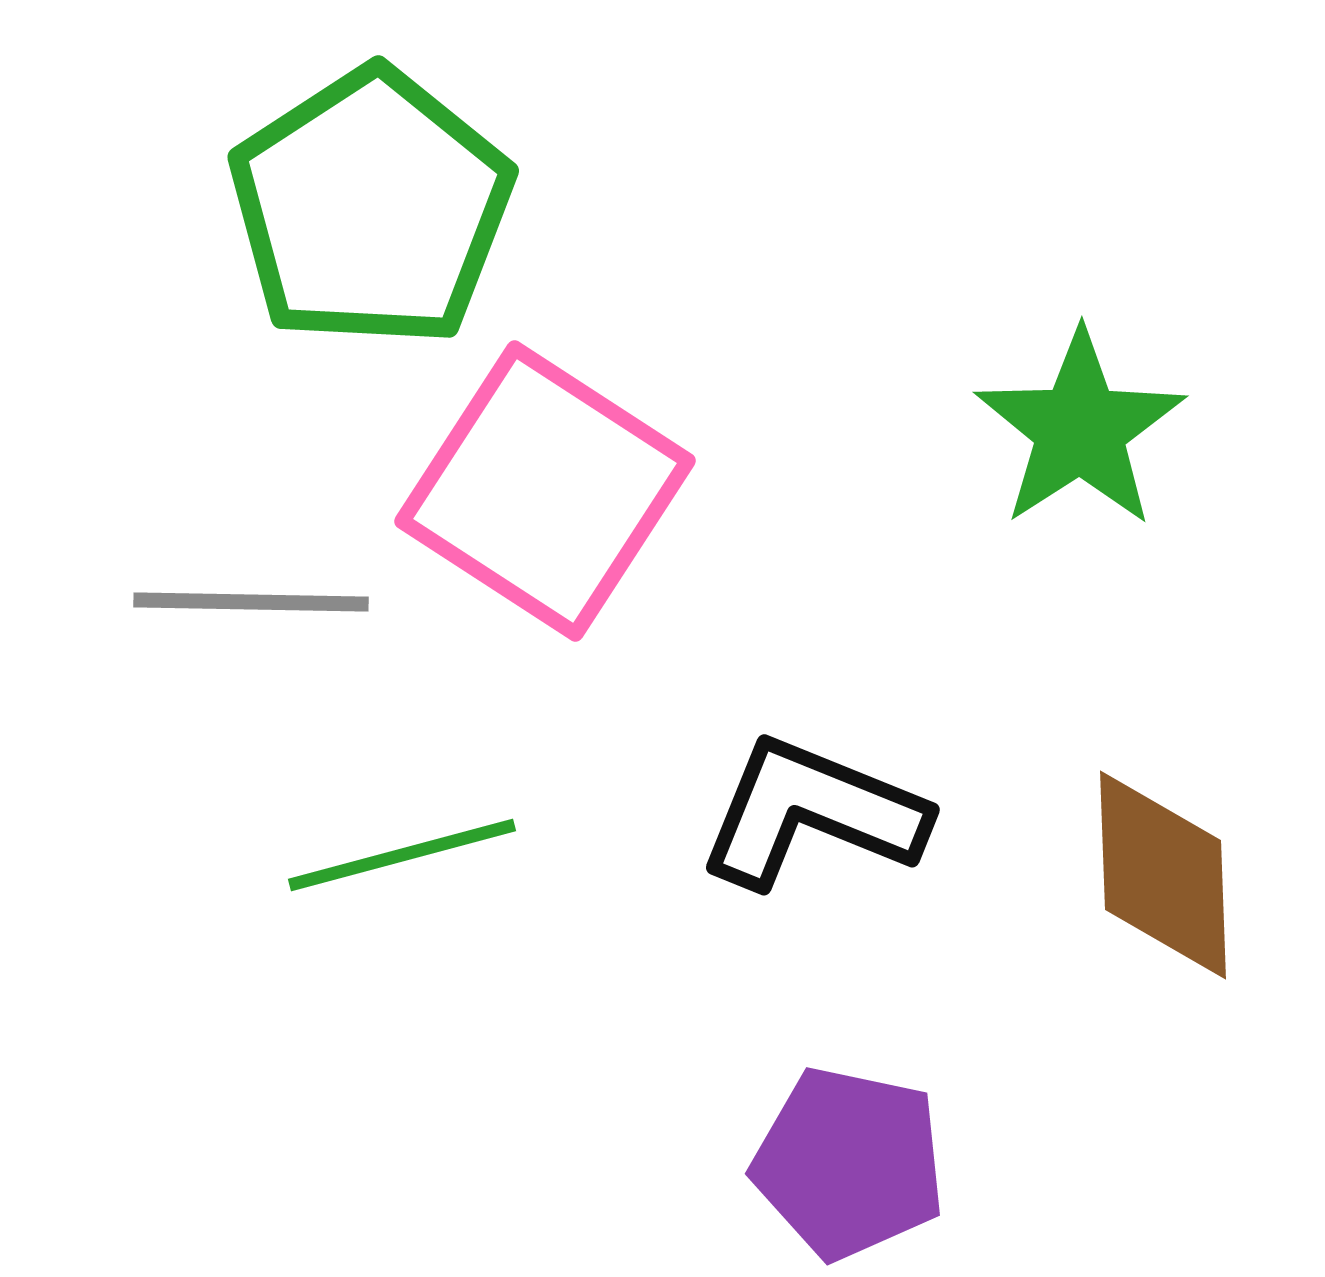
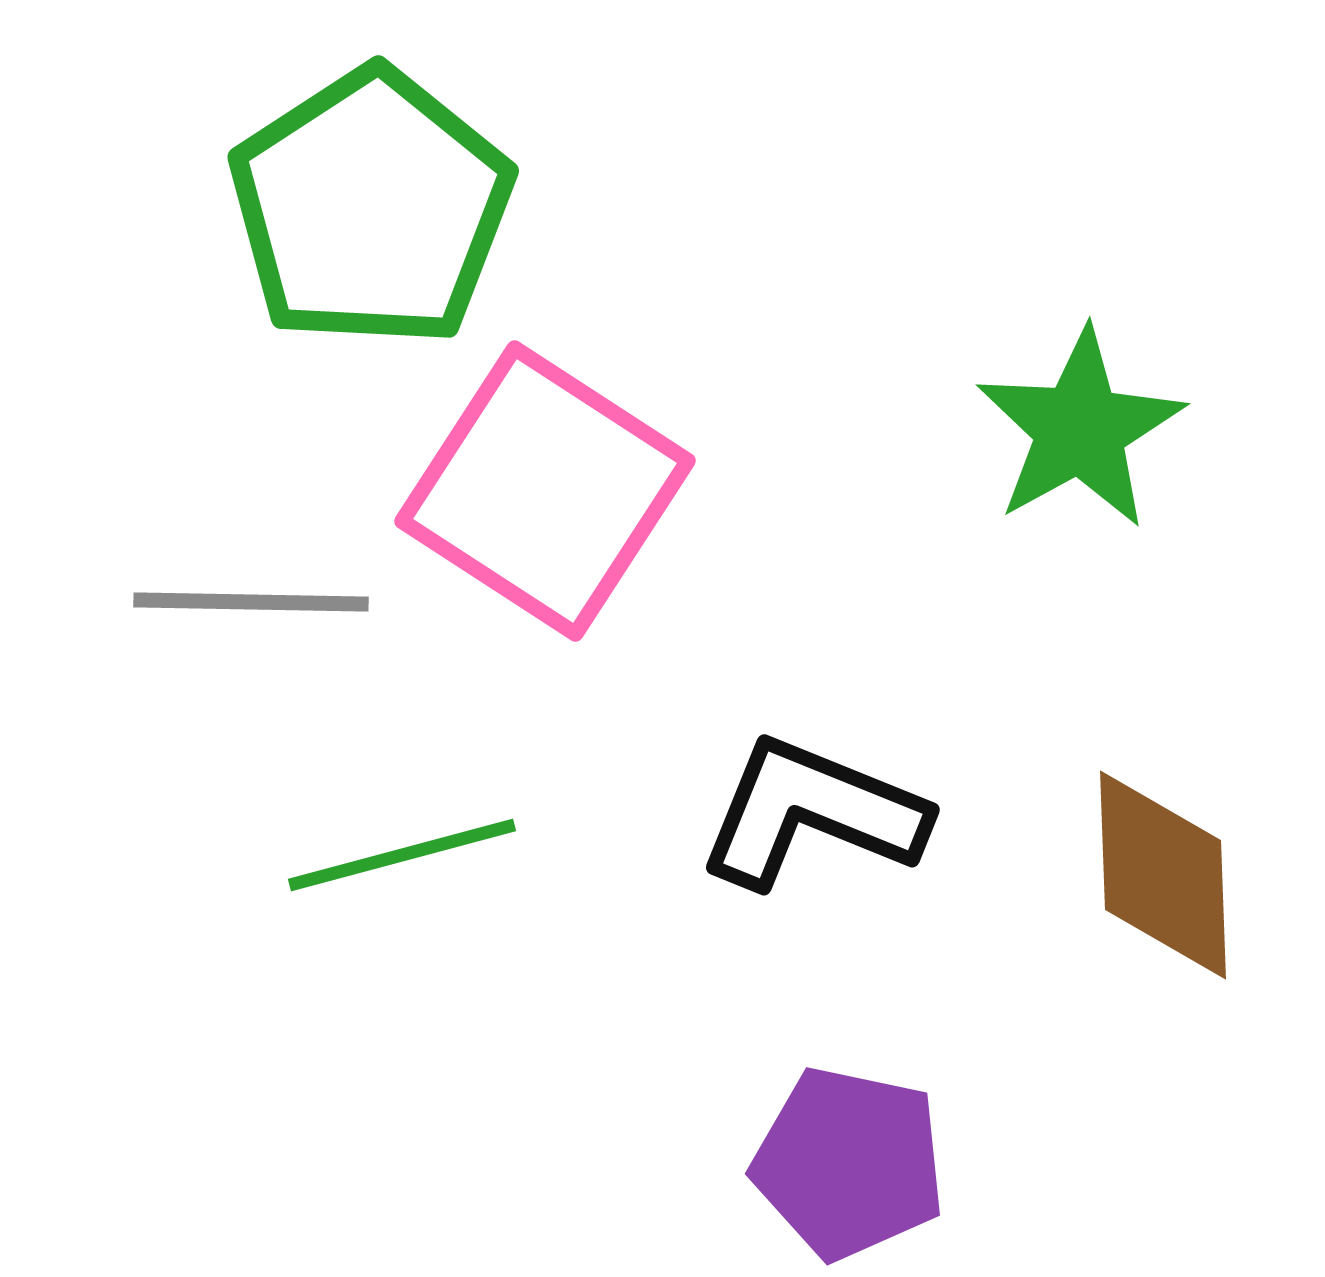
green star: rotated 4 degrees clockwise
